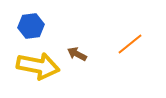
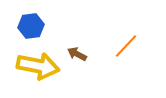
orange line: moved 4 px left, 2 px down; rotated 8 degrees counterclockwise
